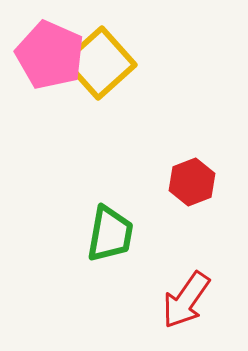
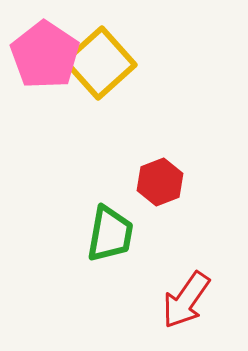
pink pentagon: moved 5 px left; rotated 10 degrees clockwise
red hexagon: moved 32 px left
